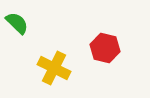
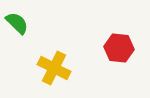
red hexagon: moved 14 px right; rotated 8 degrees counterclockwise
